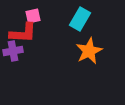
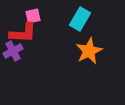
purple cross: rotated 18 degrees counterclockwise
